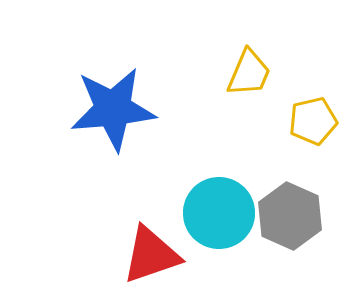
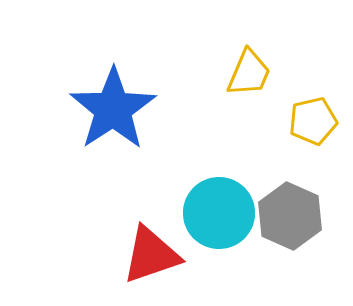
blue star: rotated 28 degrees counterclockwise
